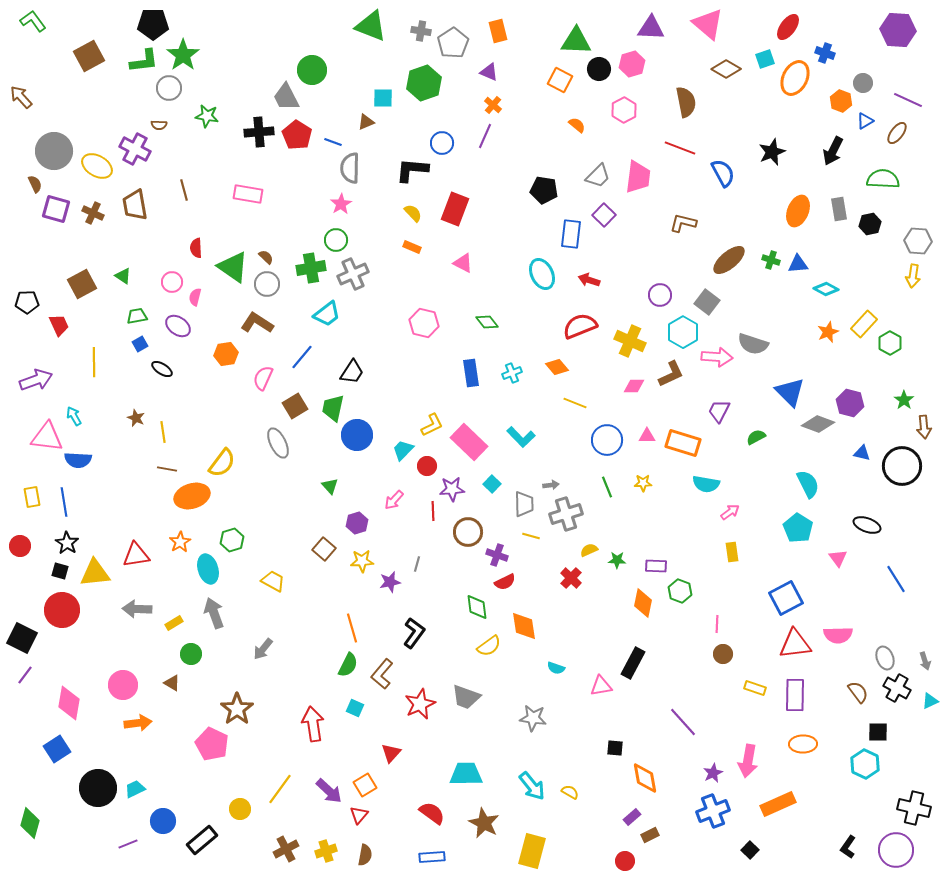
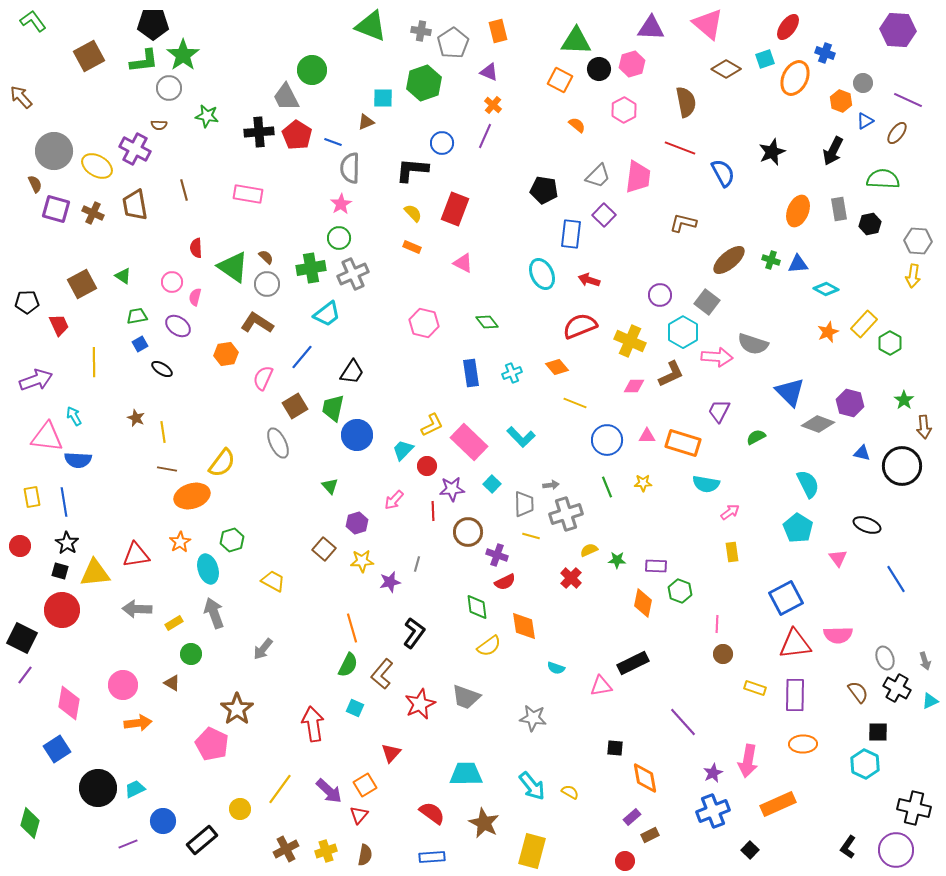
green circle at (336, 240): moved 3 px right, 2 px up
black rectangle at (633, 663): rotated 36 degrees clockwise
